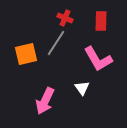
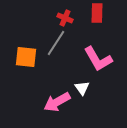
red rectangle: moved 4 px left, 8 px up
orange square: moved 3 px down; rotated 20 degrees clockwise
pink arrow: moved 12 px right, 1 px down; rotated 36 degrees clockwise
